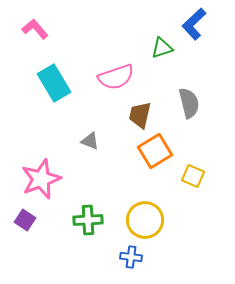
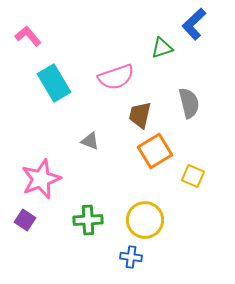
pink L-shape: moved 7 px left, 7 px down
